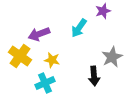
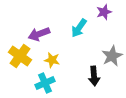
purple star: moved 1 px right, 1 px down
gray star: moved 1 px up
